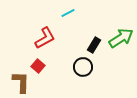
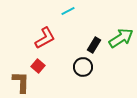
cyan line: moved 2 px up
